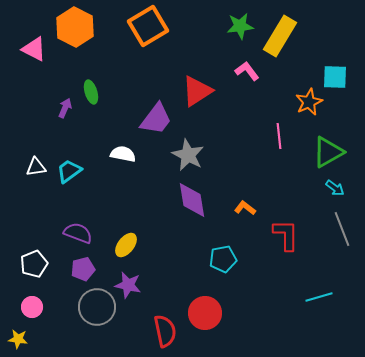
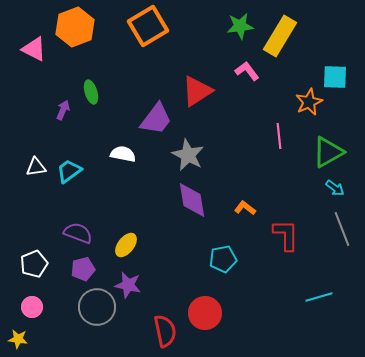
orange hexagon: rotated 12 degrees clockwise
purple arrow: moved 2 px left, 2 px down
